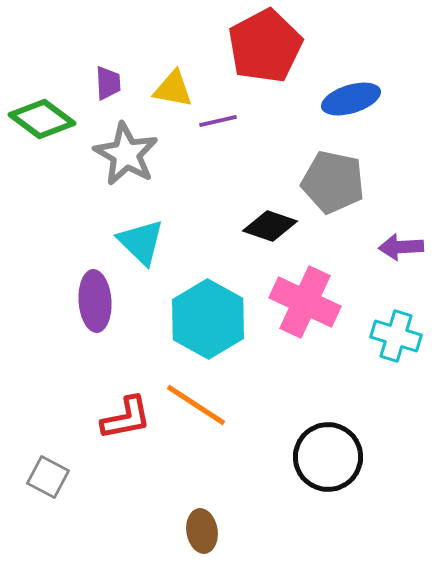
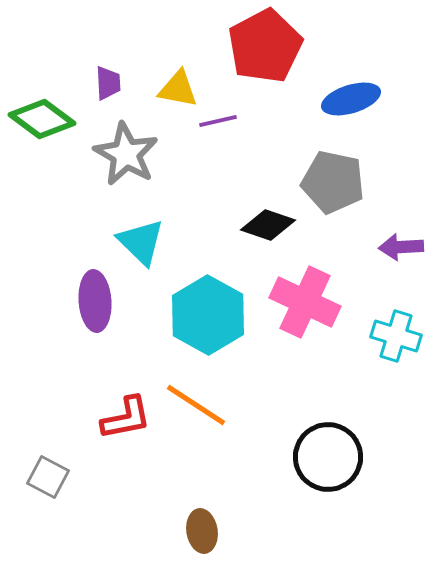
yellow triangle: moved 5 px right
black diamond: moved 2 px left, 1 px up
cyan hexagon: moved 4 px up
